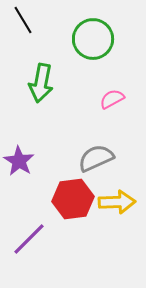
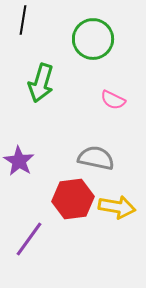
black line: rotated 40 degrees clockwise
green arrow: rotated 6 degrees clockwise
pink semicircle: moved 1 px right, 1 px down; rotated 125 degrees counterclockwise
gray semicircle: rotated 36 degrees clockwise
yellow arrow: moved 5 px down; rotated 12 degrees clockwise
purple line: rotated 9 degrees counterclockwise
